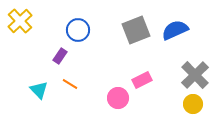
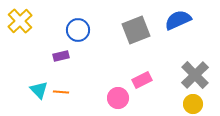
blue semicircle: moved 3 px right, 10 px up
purple rectangle: moved 1 px right; rotated 42 degrees clockwise
orange line: moved 9 px left, 8 px down; rotated 28 degrees counterclockwise
